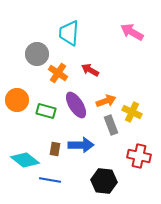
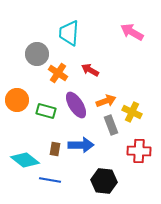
red cross: moved 5 px up; rotated 10 degrees counterclockwise
